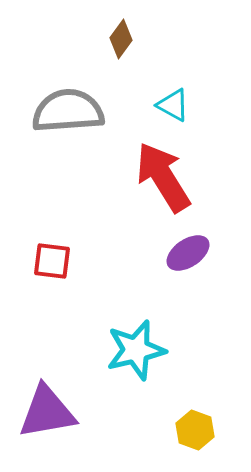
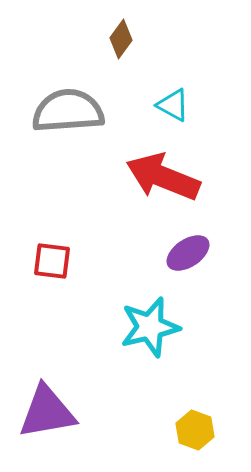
red arrow: rotated 36 degrees counterclockwise
cyan star: moved 14 px right, 23 px up
